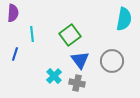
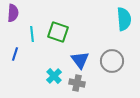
cyan semicircle: rotated 15 degrees counterclockwise
green square: moved 12 px left, 3 px up; rotated 35 degrees counterclockwise
